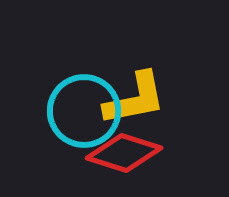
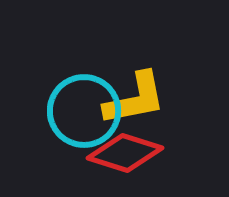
red diamond: moved 1 px right
